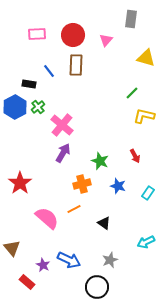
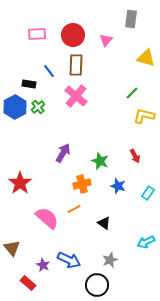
pink cross: moved 14 px right, 29 px up
red rectangle: moved 1 px right, 1 px down
black circle: moved 2 px up
